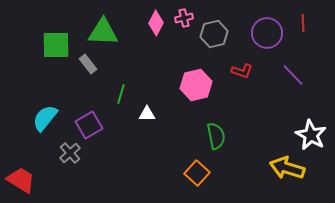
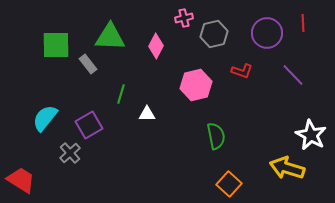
pink diamond: moved 23 px down
green triangle: moved 7 px right, 5 px down
orange square: moved 32 px right, 11 px down
